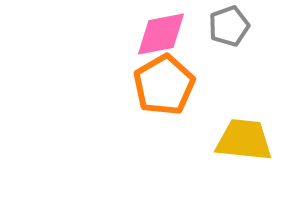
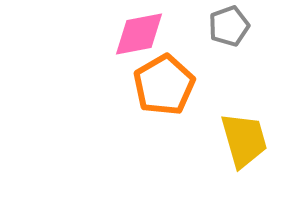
pink diamond: moved 22 px left
yellow trapezoid: rotated 68 degrees clockwise
